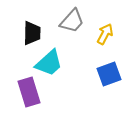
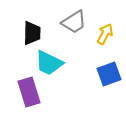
gray trapezoid: moved 2 px right, 1 px down; rotated 16 degrees clockwise
cyan trapezoid: rotated 68 degrees clockwise
